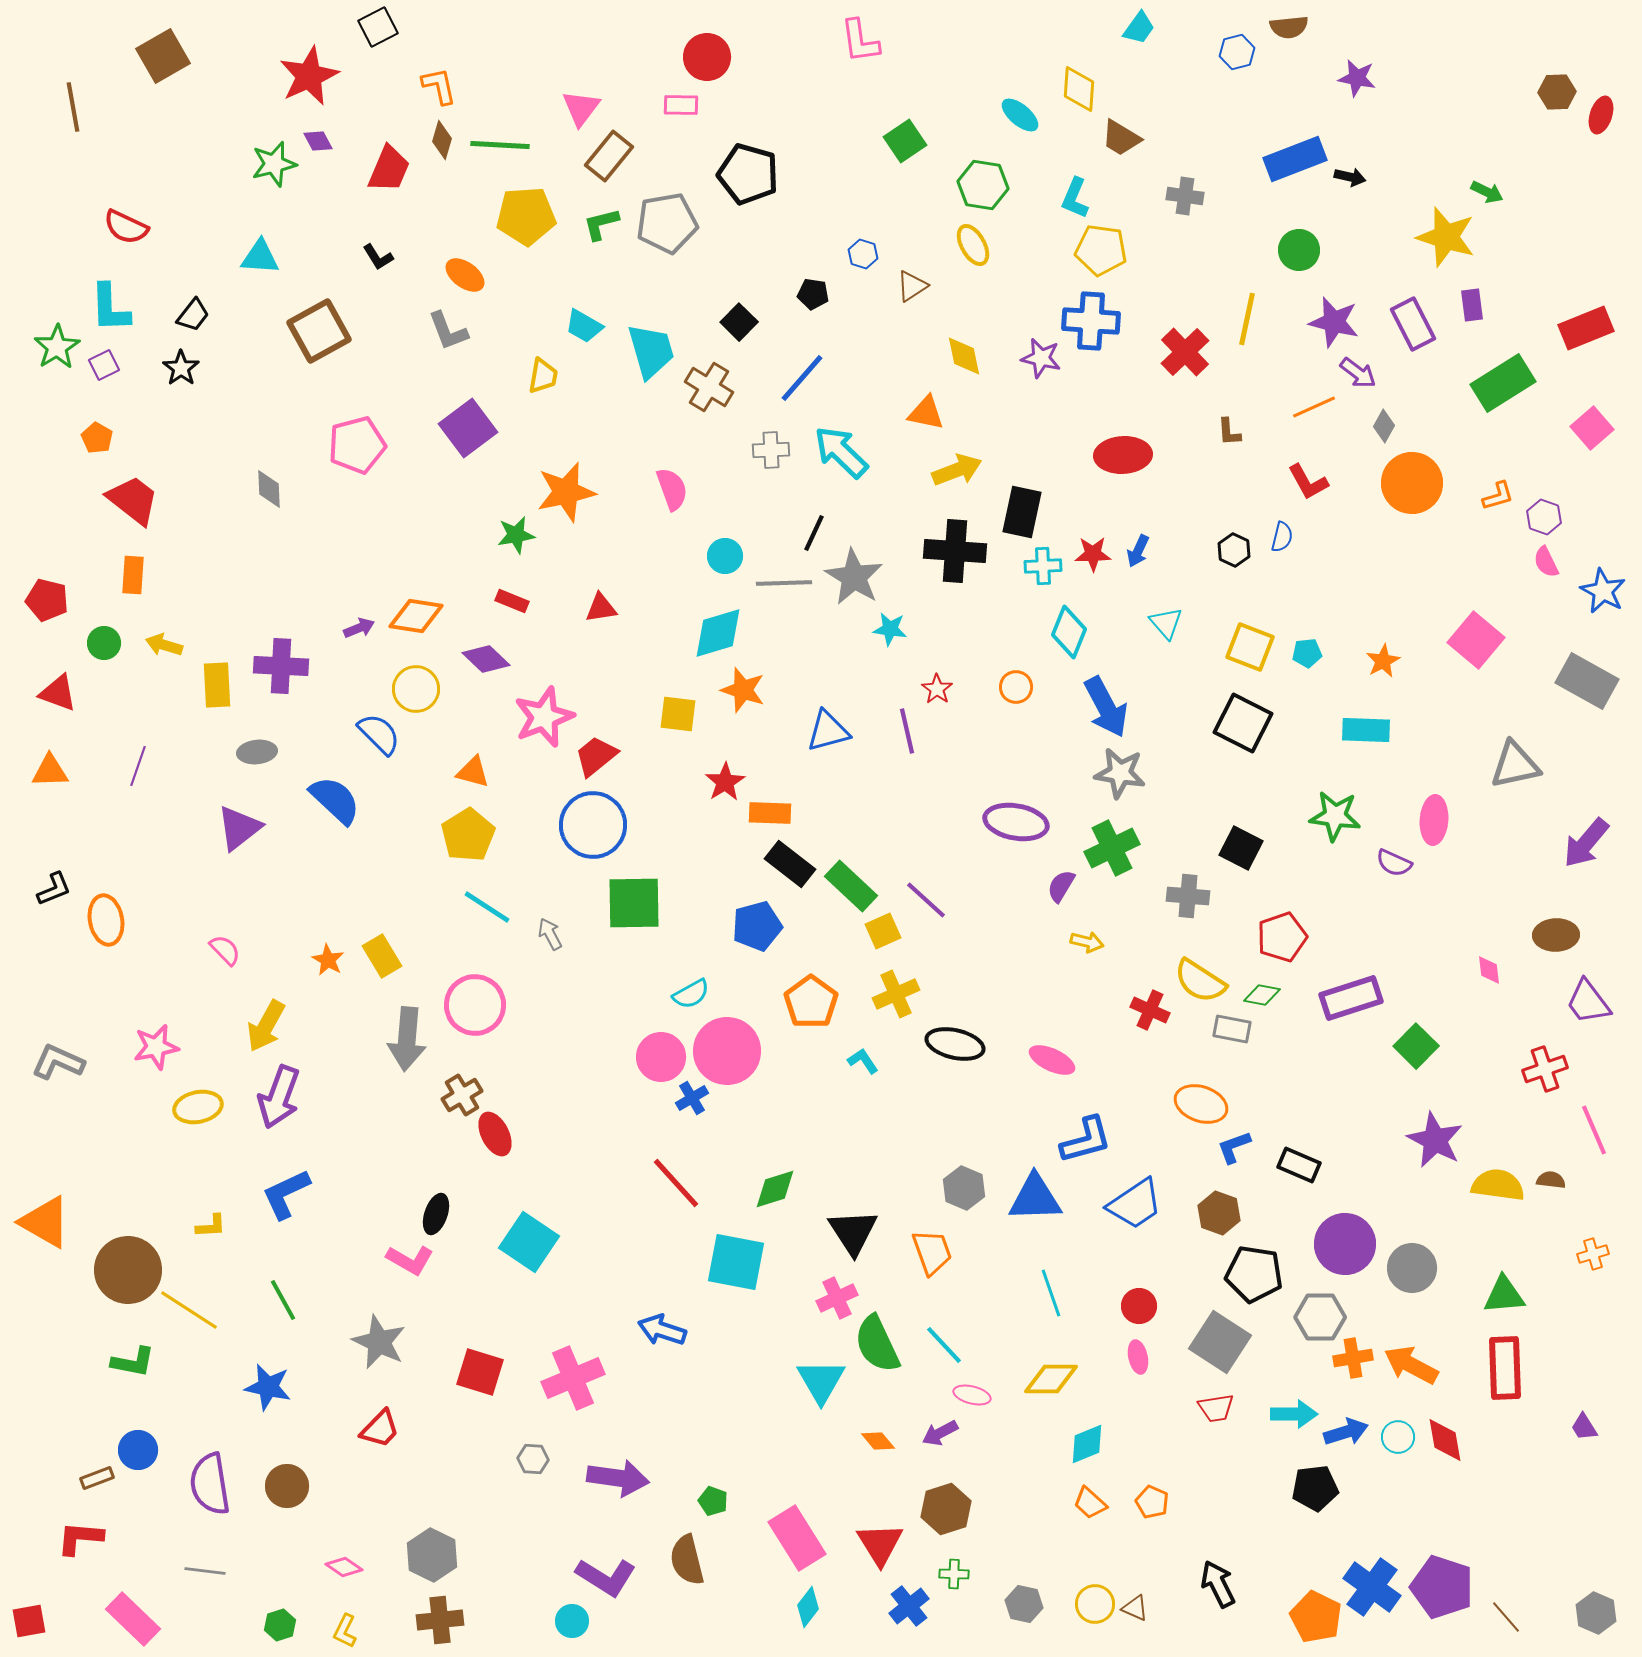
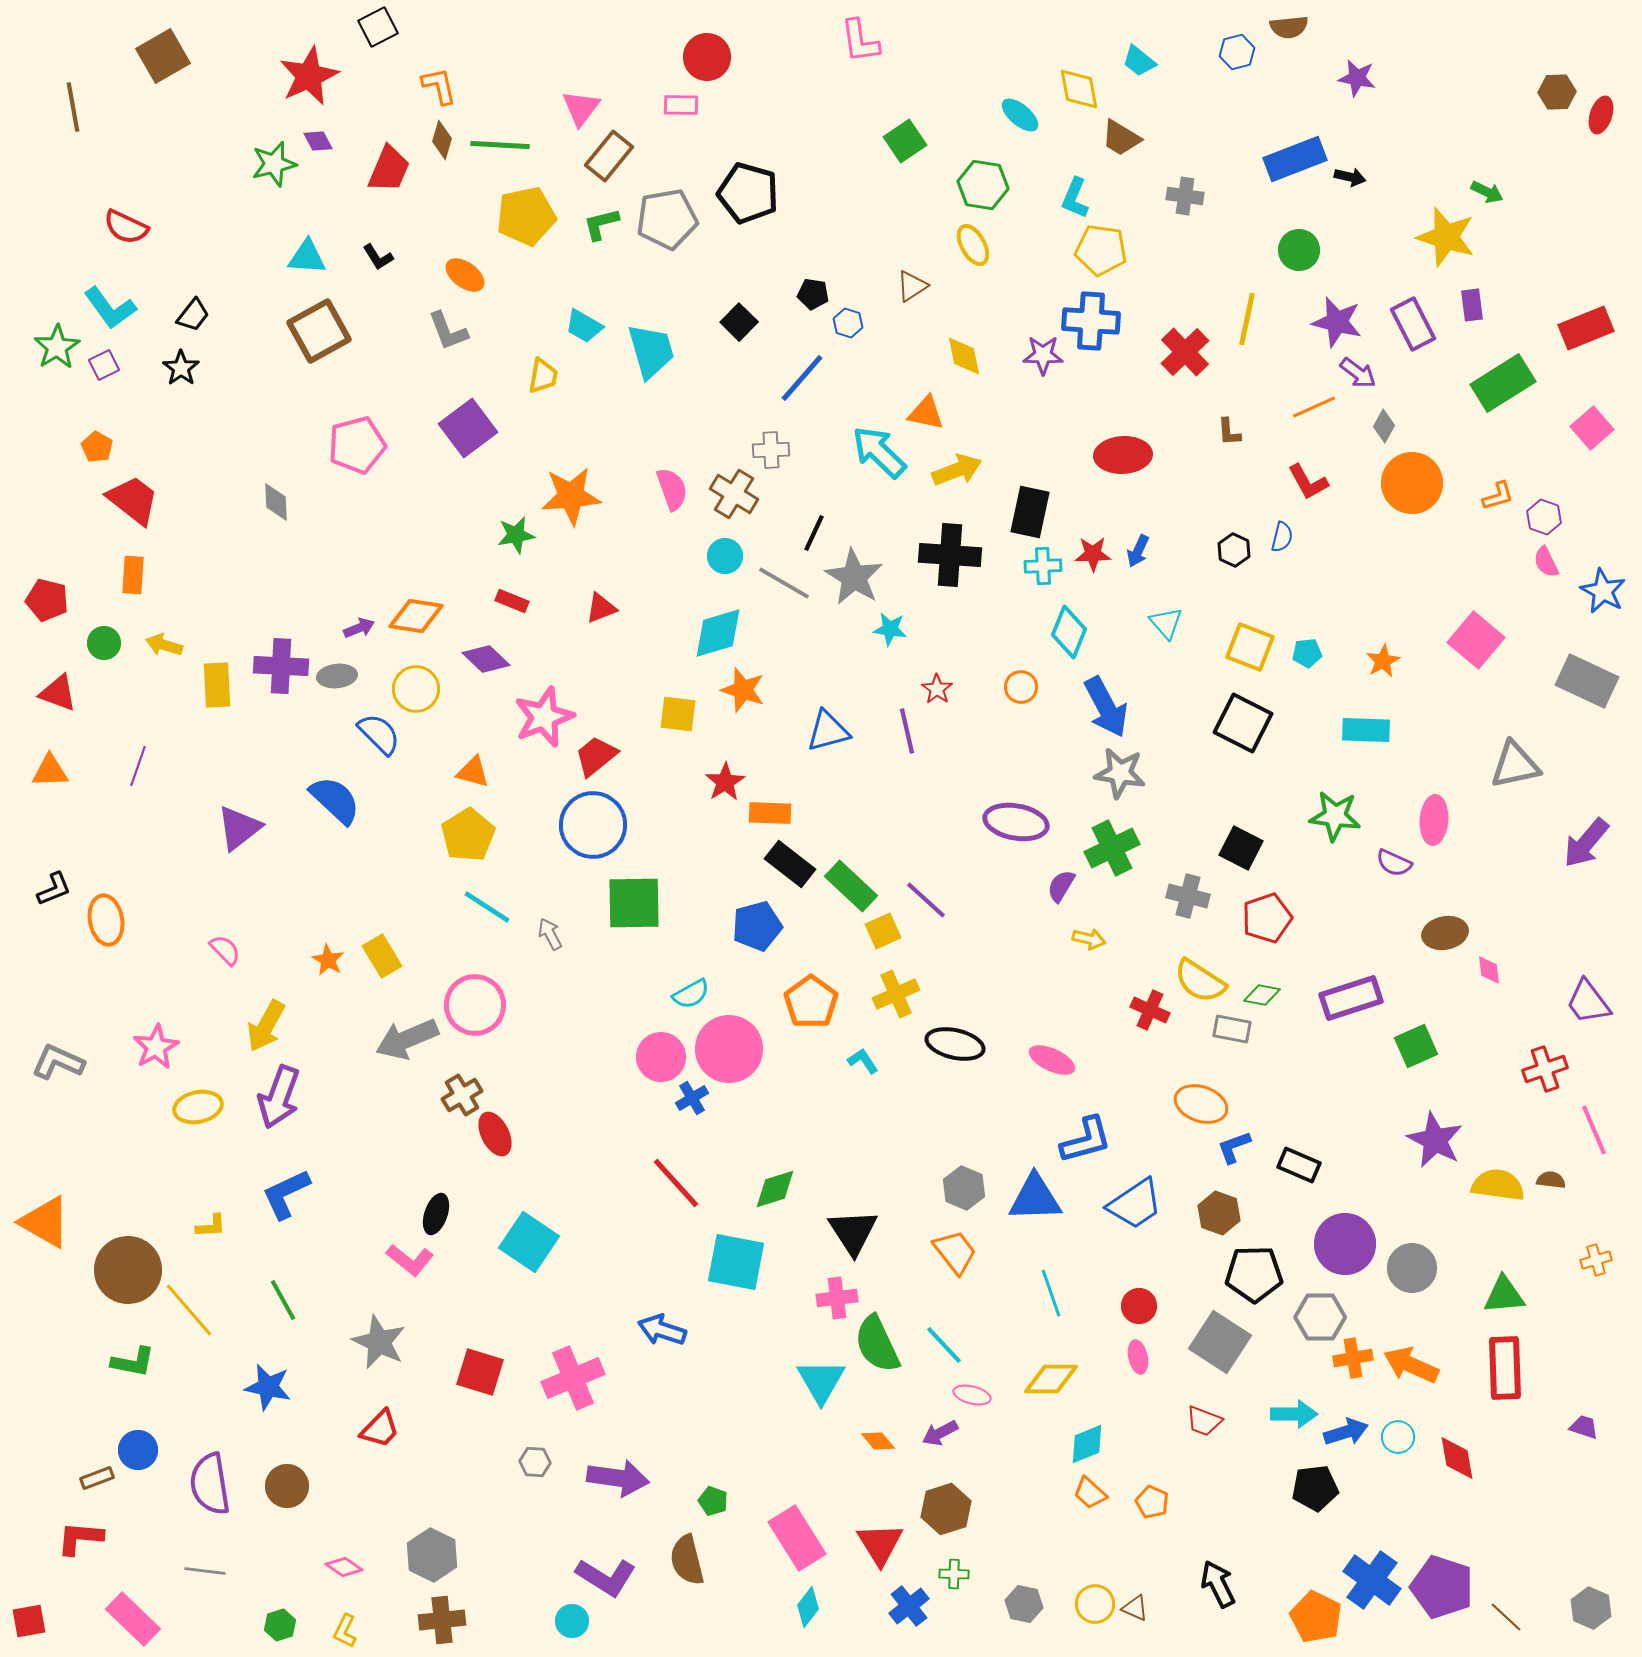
cyan trapezoid at (1139, 28): moved 33 px down; rotated 93 degrees clockwise
yellow diamond at (1079, 89): rotated 15 degrees counterclockwise
black pentagon at (748, 174): moved 19 px down
yellow pentagon at (526, 216): rotated 8 degrees counterclockwise
gray pentagon at (667, 223): moved 4 px up
blue hexagon at (863, 254): moved 15 px left, 69 px down
cyan triangle at (260, 257): moved 47 px right
cyan L-shape at (110, 308): rotated 34 degrees counterclockwise
purple star at (1334, 322): moved 3 px right
purple star at (1041, 358): moved 2 px right, 3 px up; rotated 12 degrees counterclockwise
brown cross at (709, 387): moved 25 px right, 107 px down
orange pentagon at (97, 438): moved 9 px down
cyan arrow at (841, 452): moved 38 px right
gray diamond at (269, 489): moved 7 px right, 13 px down
orange star at (566, 492): moved 5 px right, 4 px down; rotated 8 degrees clockwise
black rectangle at (1022, 512): moved 8 px right
black cross at (955, 551): moved 5 px left, 4 px down
gray line at (784, 583): rotated 32 degrees clockwise
red triangle at (601, 608): rotated 12 degrees counterclockwise
gray rectangle at (1587, 681): rotated 4 degrees counterclockwise
orange circle at (1016, 687): moved 5 px right
gray ellipse at (257, 752): moved 80 px right, 76 px up
gray cross at (1188, 896): rotated 9 degrees clockwise
brown ellipse at (1556, 935): moved 111 px left, 2 px up; rotated 9 degrees counterclockwise
red pentagon at (1282, 937): moved 15 px left, 19 px up
yellow arrow at (1087, 942): moved 2 px right, 3 px up
gray arrow at (407, 1039): rotated 62 degrees clockwise
green square at (1416, 1046): rotated 21 degrees clockwise
pink star at (156, 1047): rotated 18 degrees counterclockwise
pink circle at (727, 1051): moved 2 px right, 2 px up
orange trapezoid at (932, 1252): moved 23 px right; rotated 18 degrees counterclockwise
orange cross at (1593, 1254): moved 3 px right, 6 px down
pink L-shape at (410, 1260): rotated 9 degrees clockwise
black pentagon at (1254, 1274): rotated 10 degrees counterclockwise
pink cross at (837, 1298): rotated 18 degrees clockwise
yellow line at (189, 1310): rotated 16 degrees clockwise
orange arrow at (1411, 1365): rotated 4 degrees counterclockwise
red trapezoid at (1216, 1408): moved 12 px left, 13 px down; rotated 30 degrees clockwise
purple trapezoid at (1584, 1427): rotated 140 degrees clockwise
red diamond at (1445, 1440): moved 12 px right, 18 px down
gray hexagon at (533, 1459): moved 2 px right, 3 px down
orange trapezoid at (1090, 1503): moved 10 px up
blue cross at (1372, 1587): moved 7 px up
gray hexagon at (1596, 1613): moved 5 px left, 5 px up
brown line at (1506, 1617): rotated 6 degrees counterclockwise
brown cross at (440, 1620): moved 2 px right
